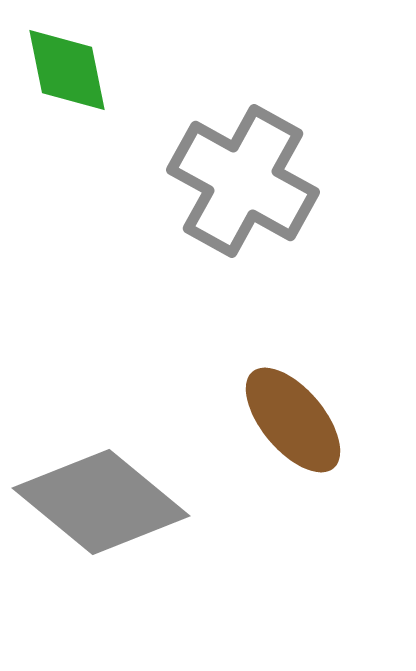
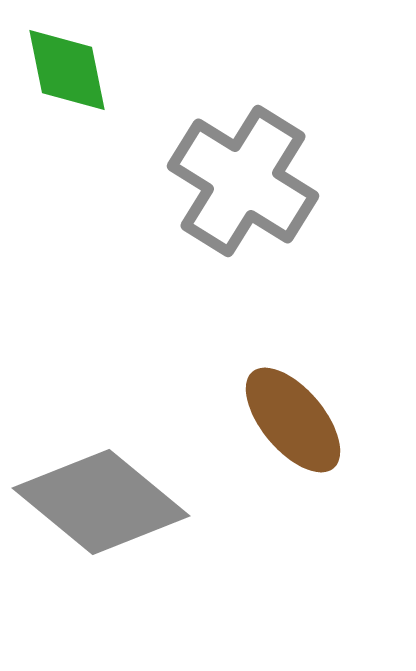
gray cross: rotated 3 degrees clockwise
